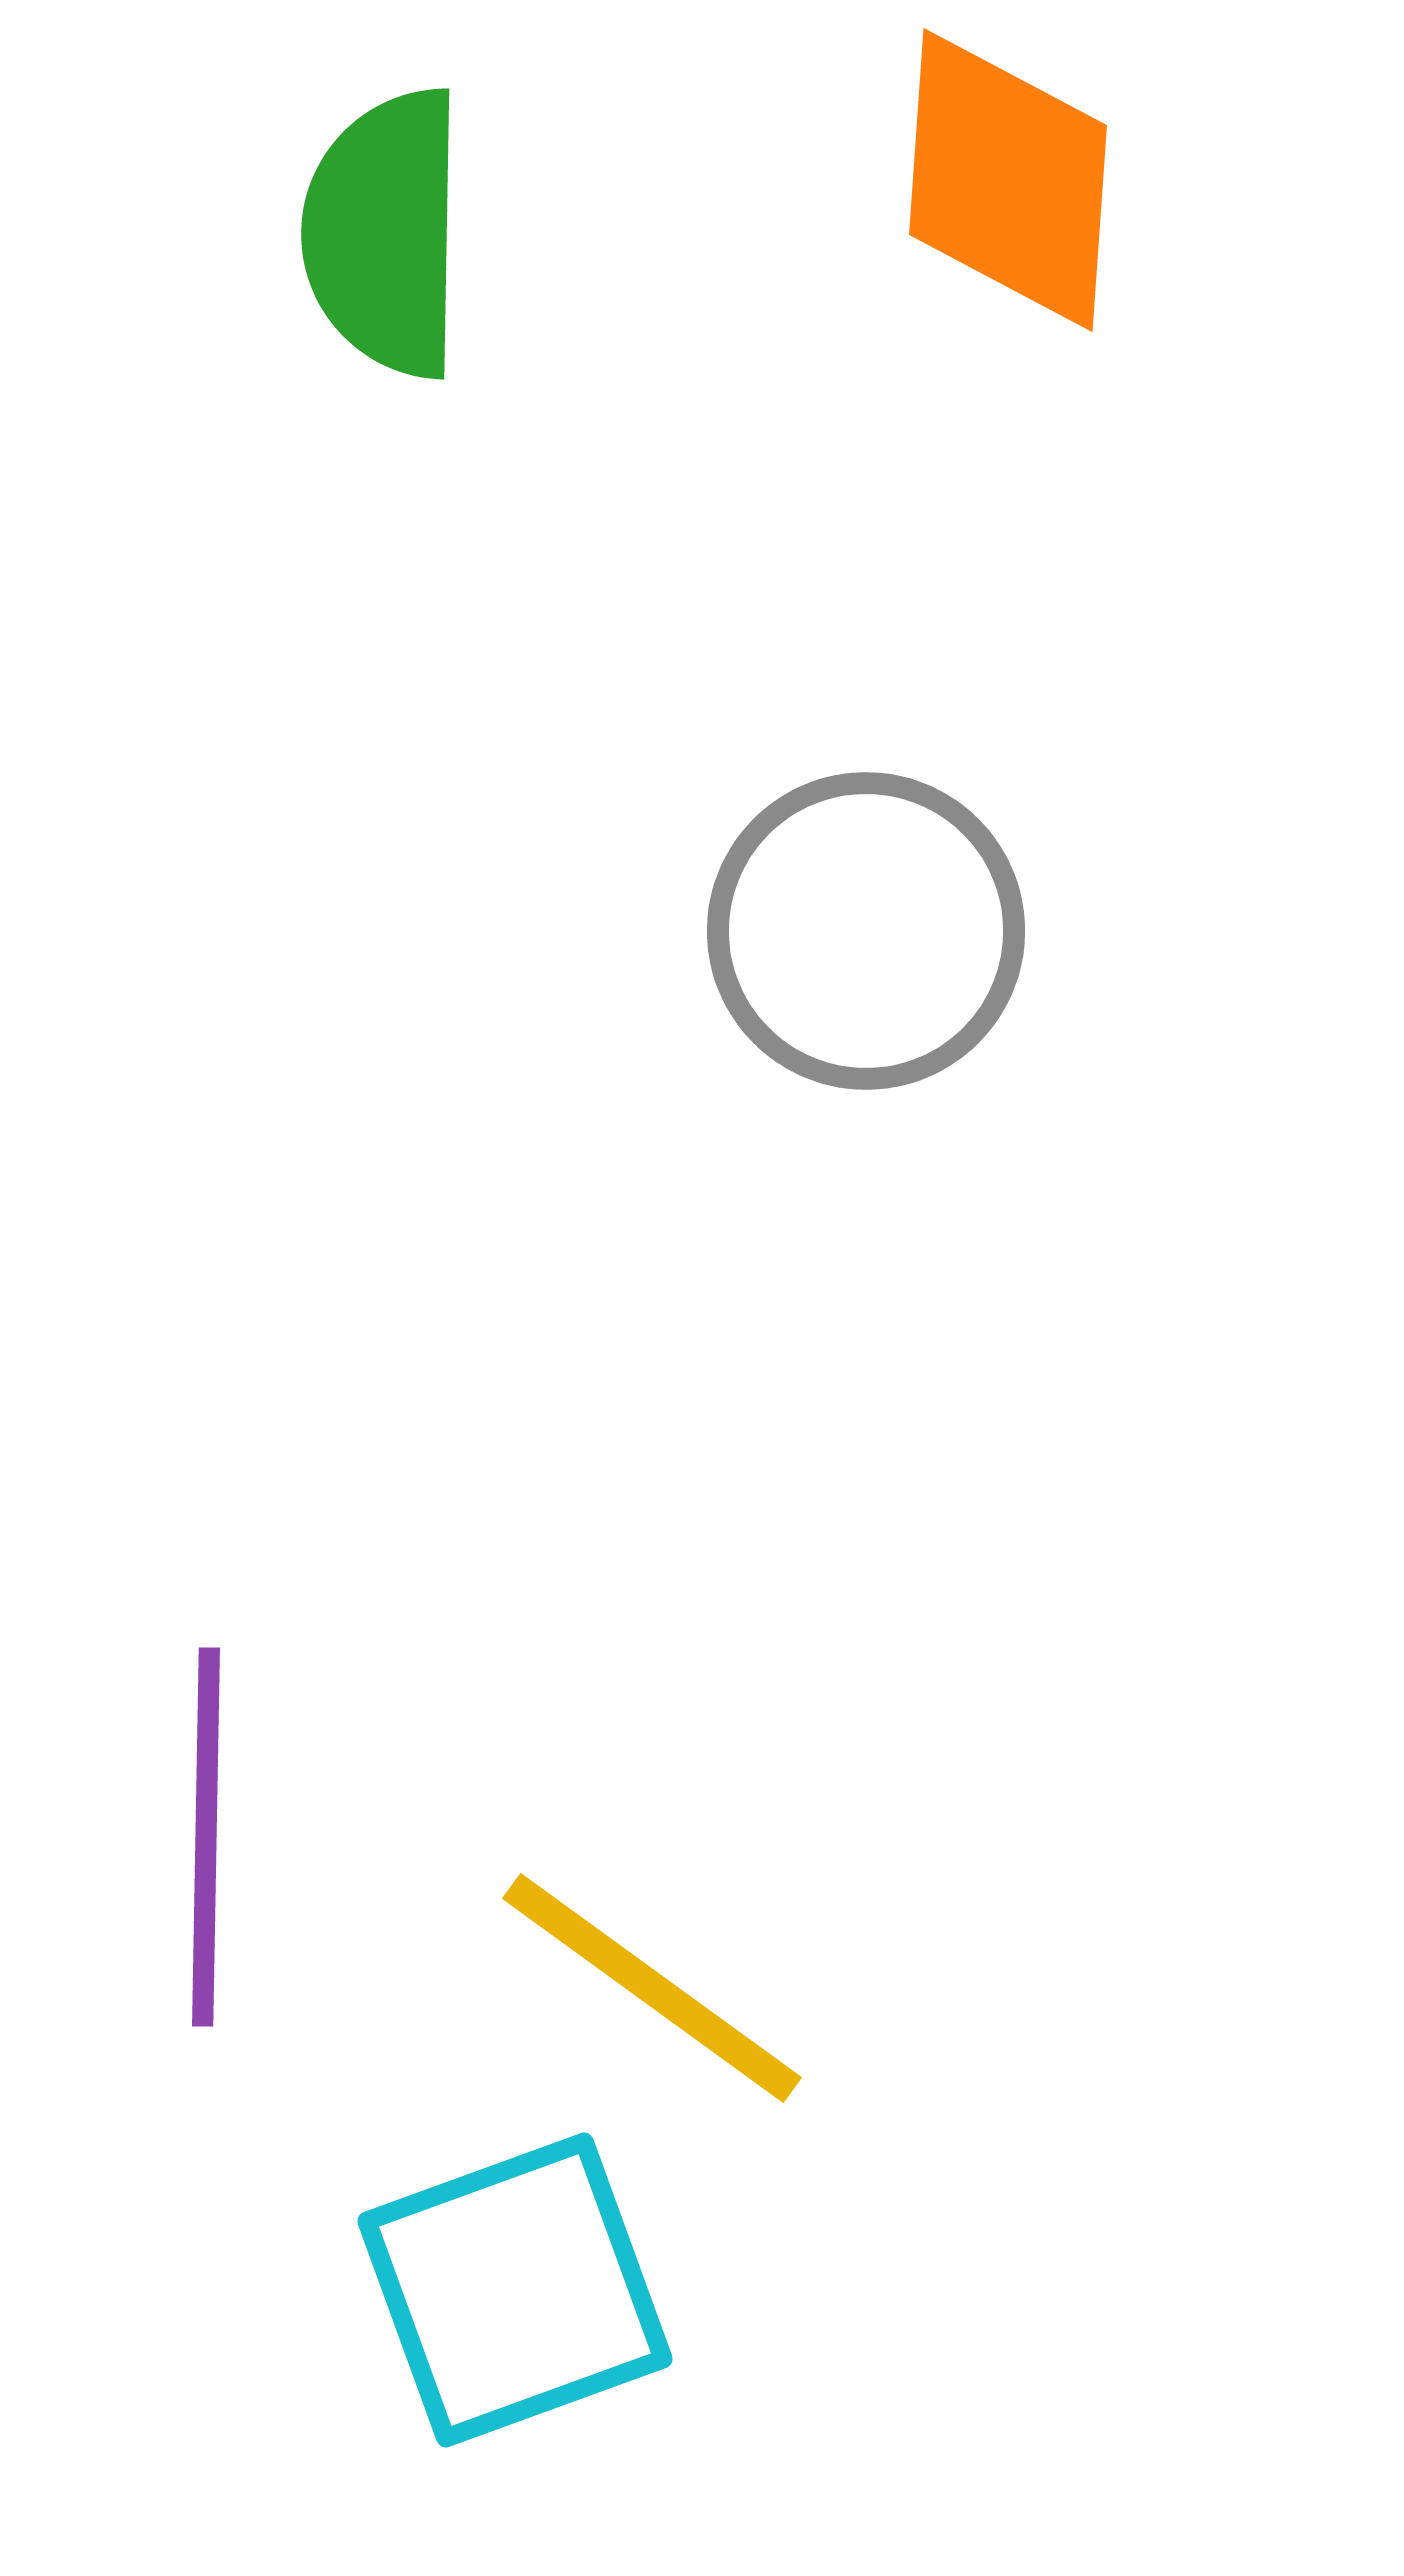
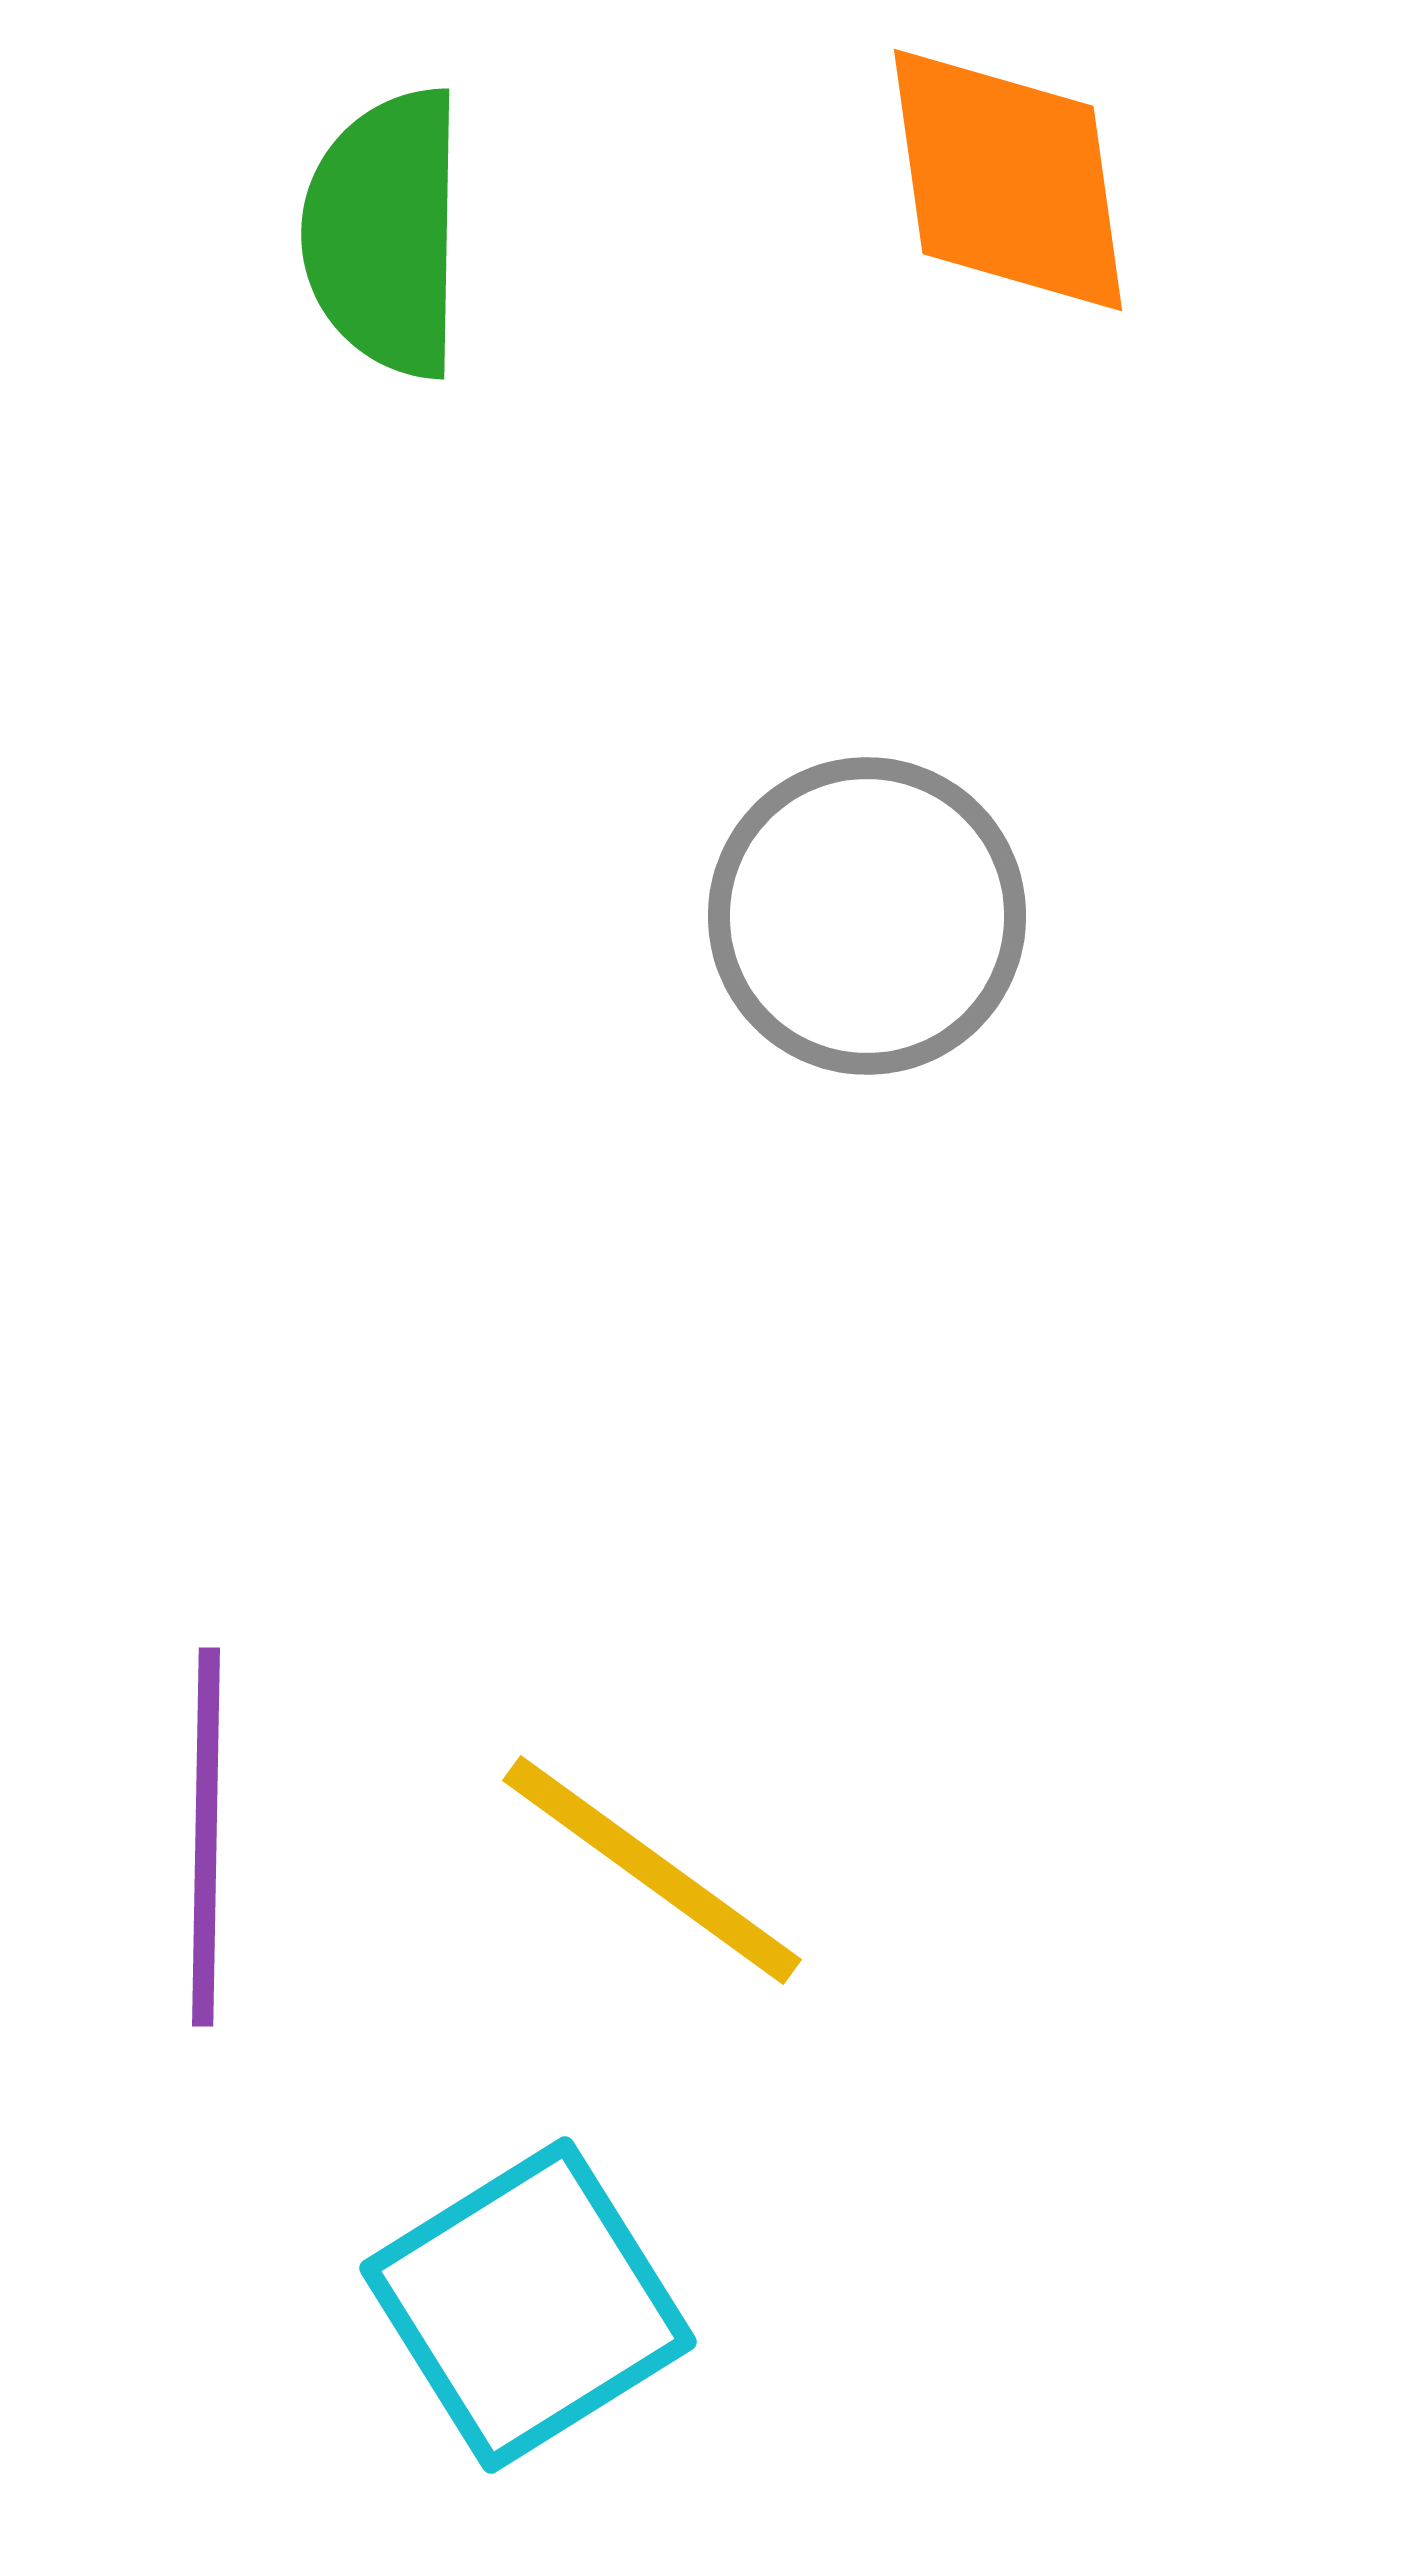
orange diamond: rotated 12 degrees counterclockwise
gray circle: moved 1 px right, 15 px up
yellow line: moved 118 px up
cyan square: moved 13 px right, 15 px down; rotated 12 degrees counterclockwise
